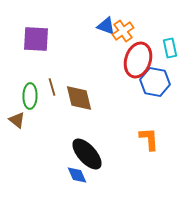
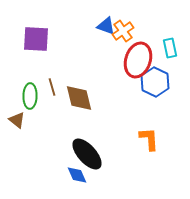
blue hexagon: rotated 16 degrees clockwise
